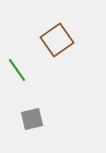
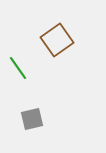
green line: moved 1 px right, 2 px up
